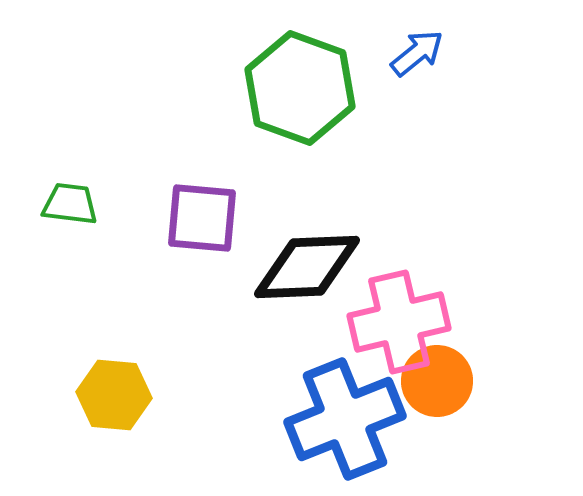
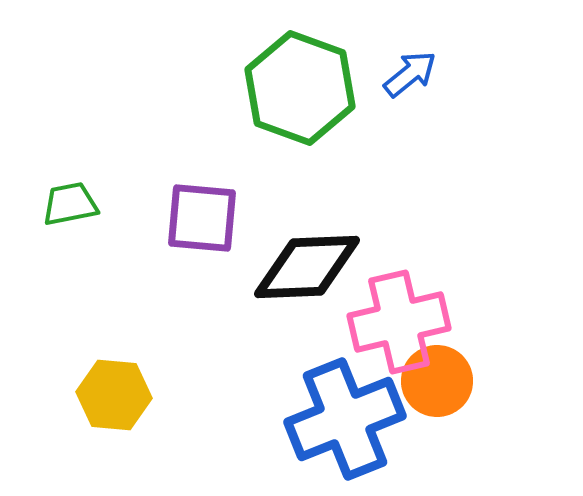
blue arrow: moved 7 px left, 21 px down
green trapezoid: rotated 18 degrees counterclockwise
